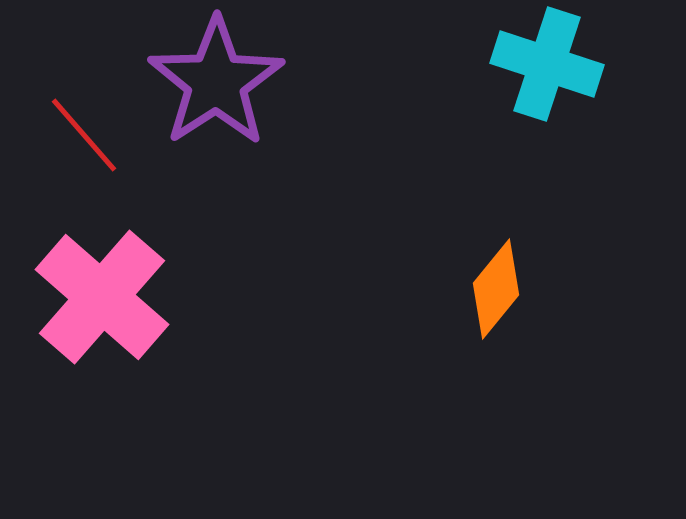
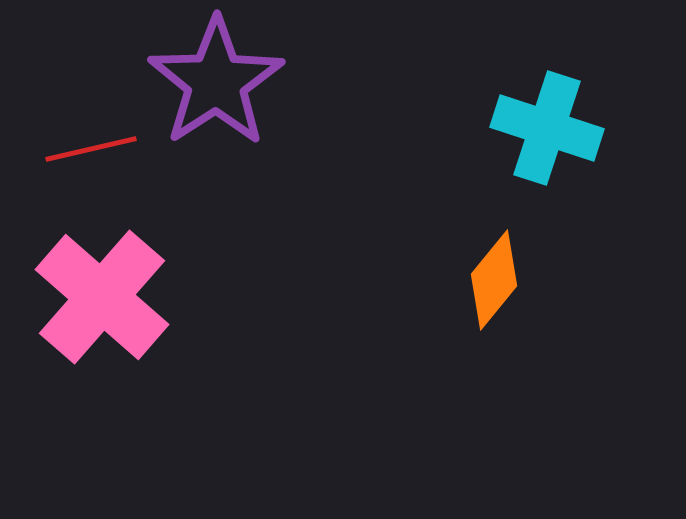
cyan cross: moved 64 px down
red line: moved 7 px right, 14 px down; rotated 62 degrees counterclockwise
orange diamond: moved 2 px left, 9 px up
